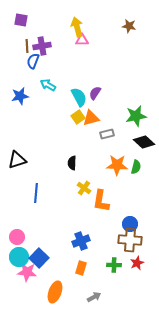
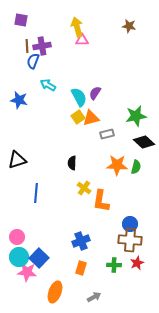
blue star: moved 1 px left, 4 px down; rotated 24 degrees clockwise
